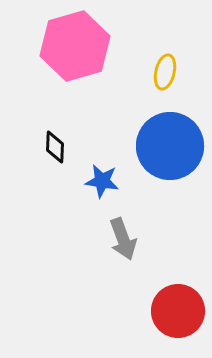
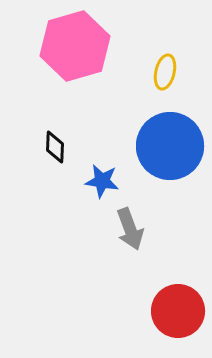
gray arrow: moved 7 px right, 10 px up
